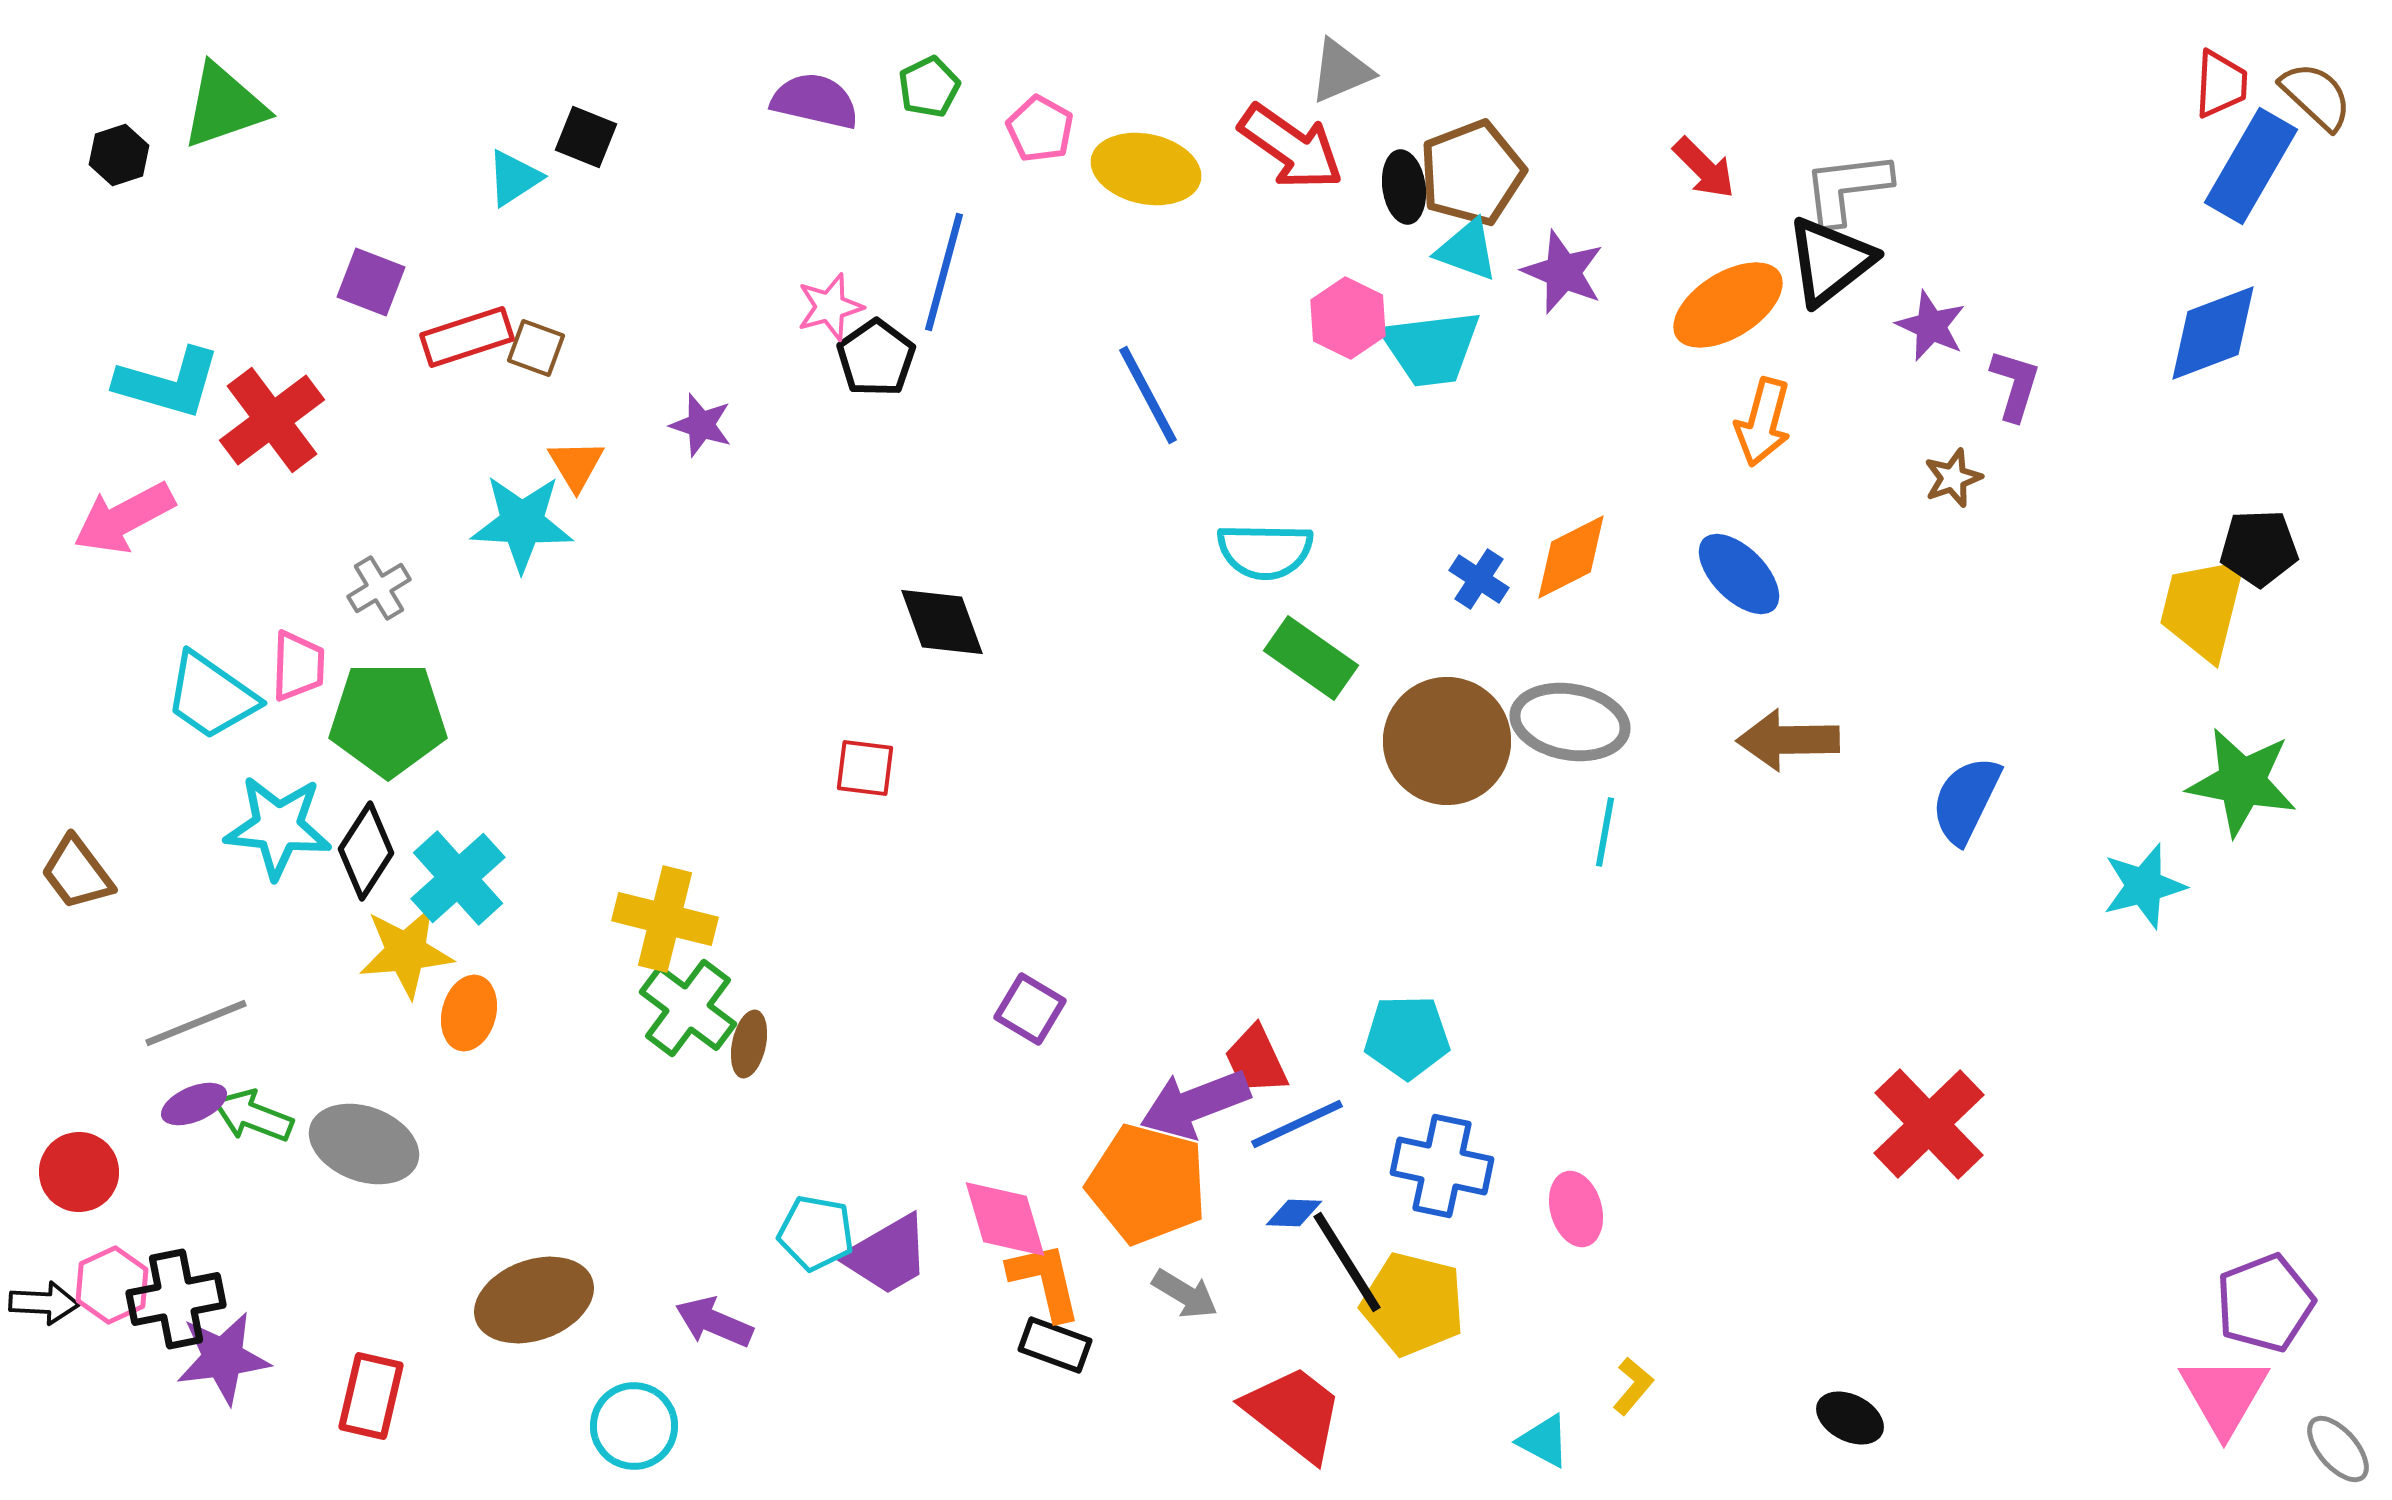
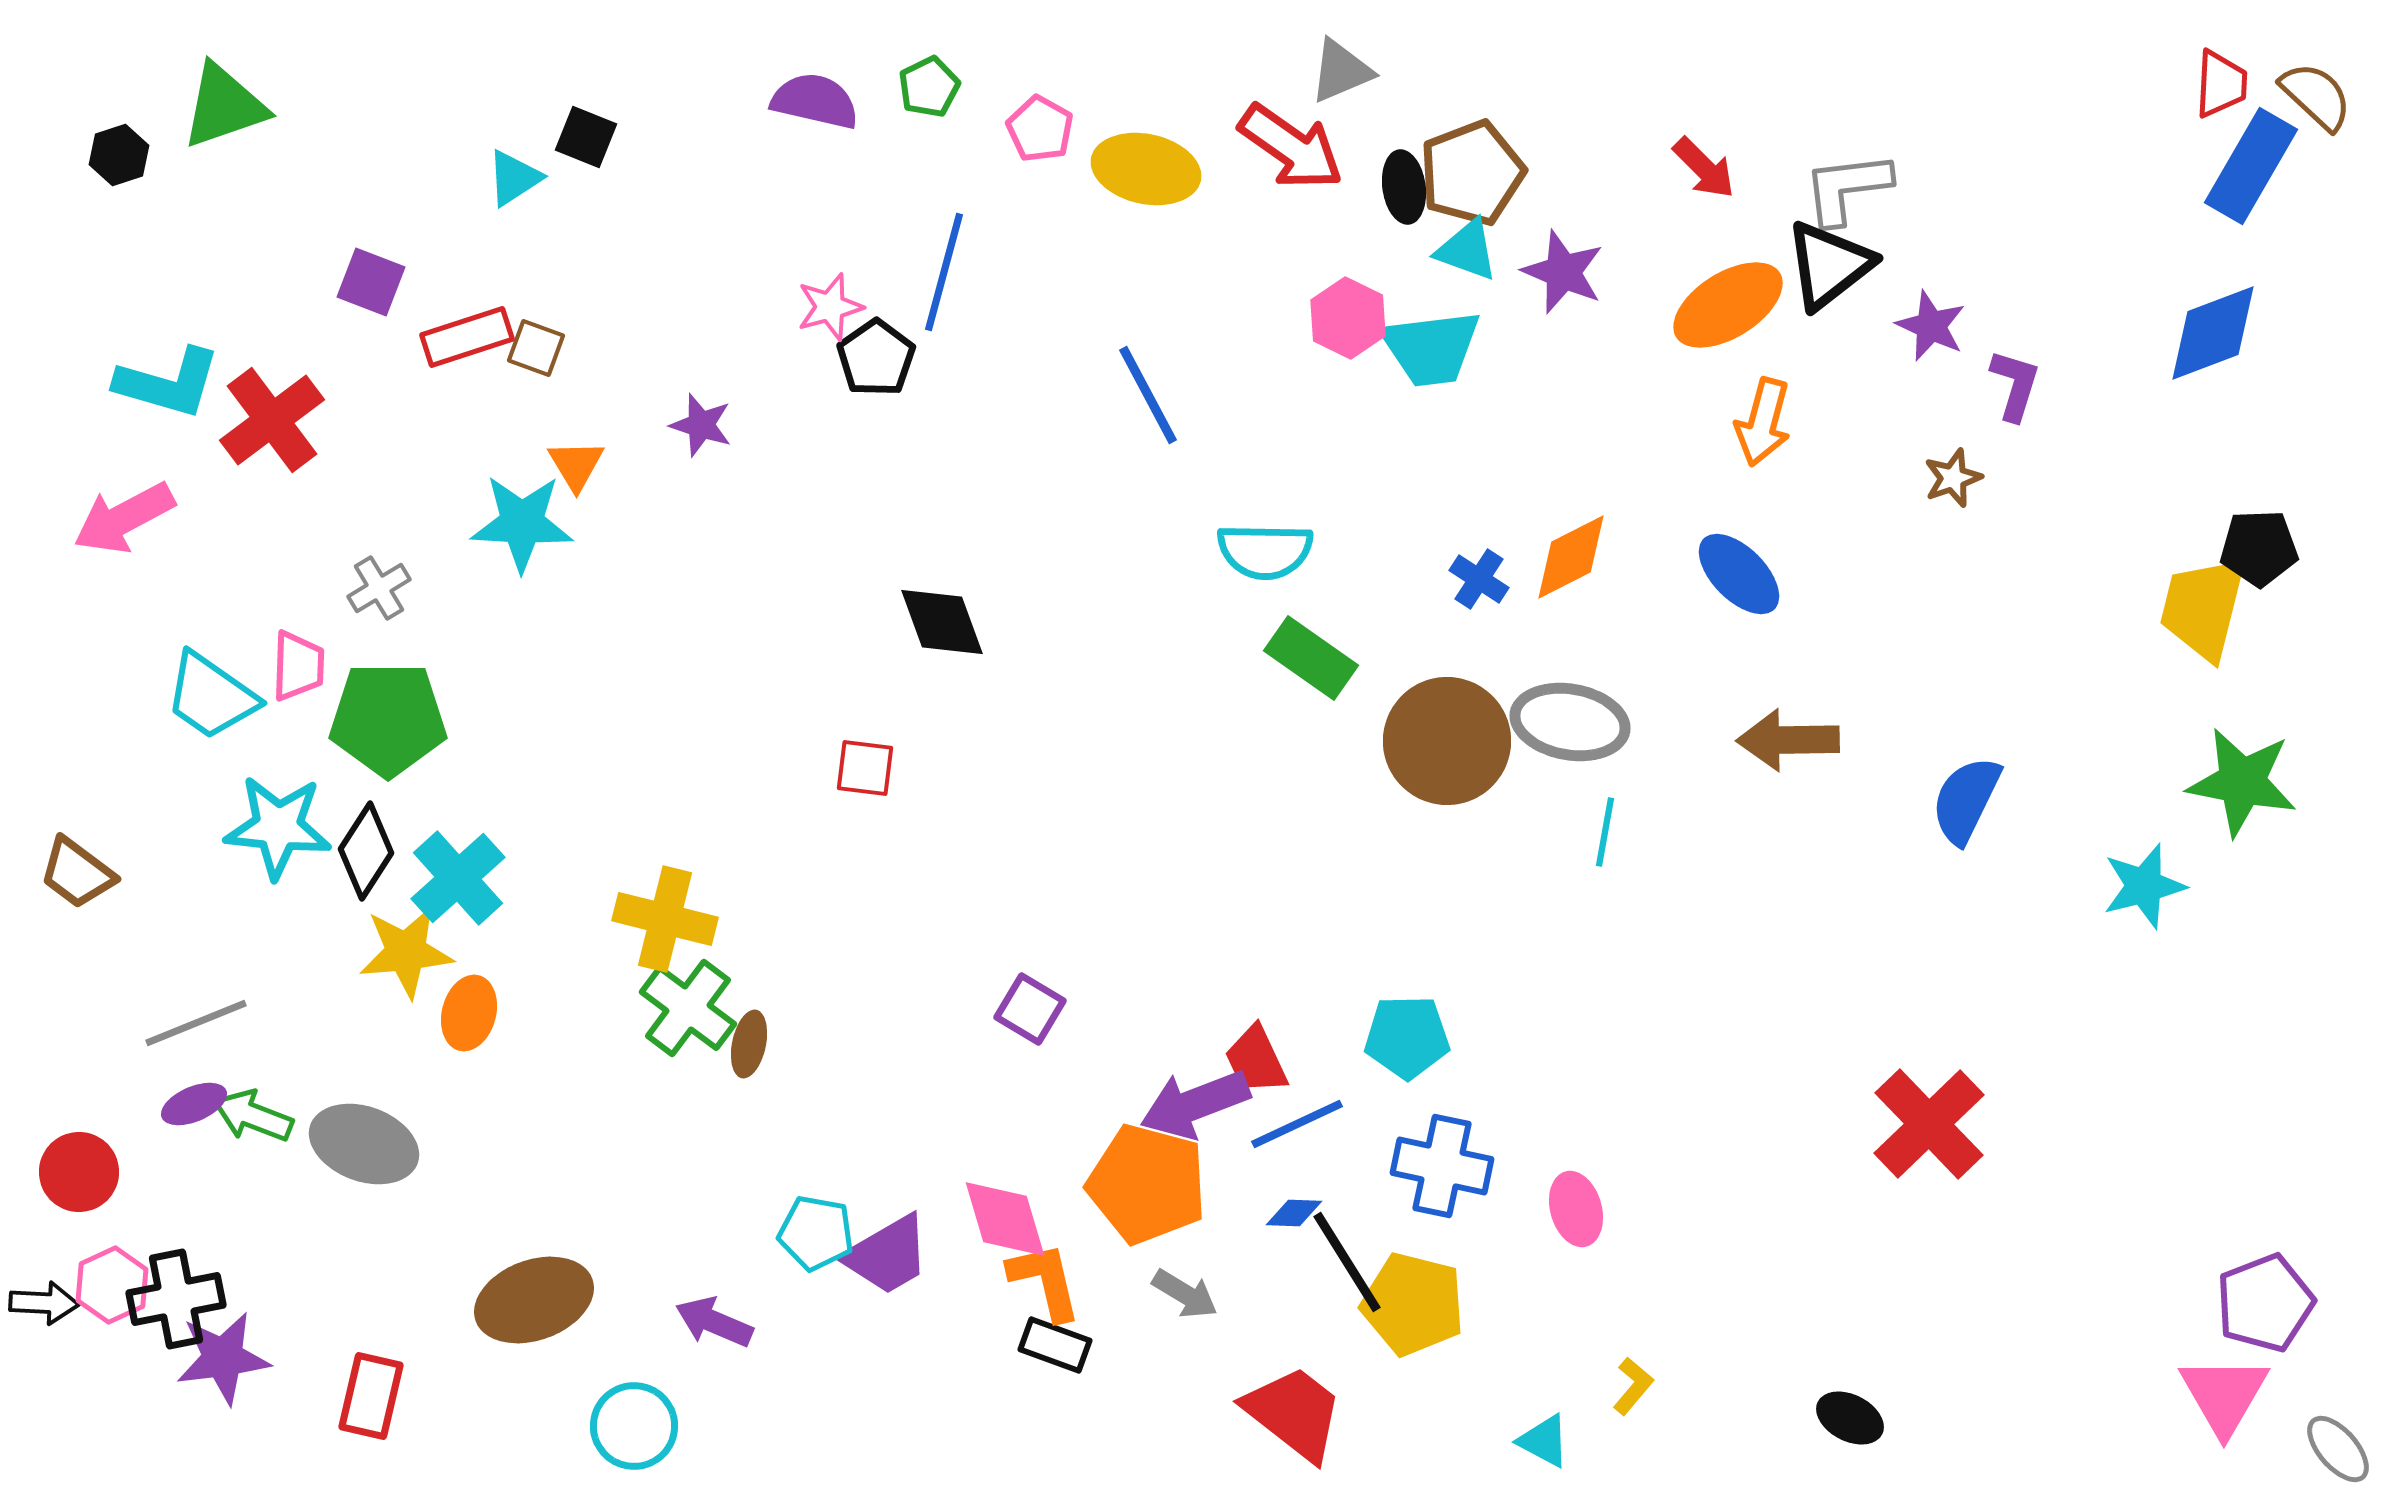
black triangle at (1830, 261): moved 1 px left, 4 px down
brown trapezoid at (77, 873): rotated 16 degrees counterclockwise
